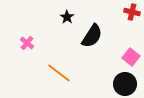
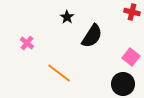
black circle: moved 2 px left
